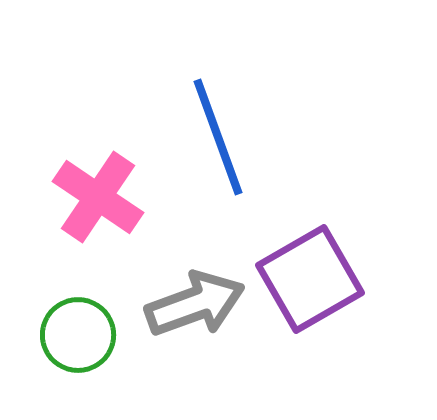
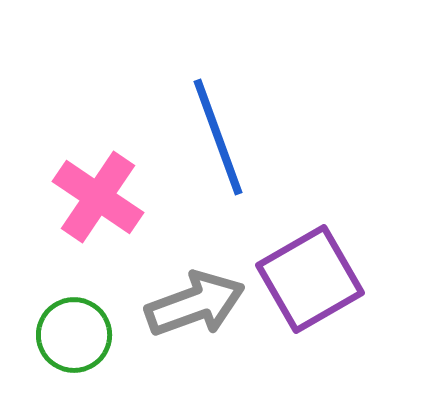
green circle: moved 4 px left
